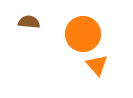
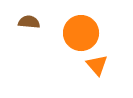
orange circle: moved 2 px left, 1 px up
